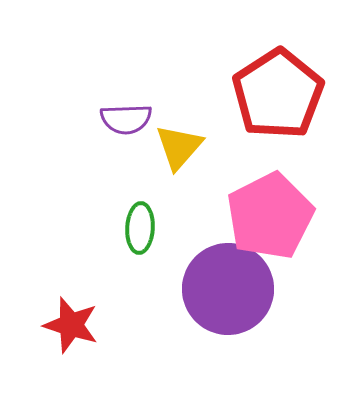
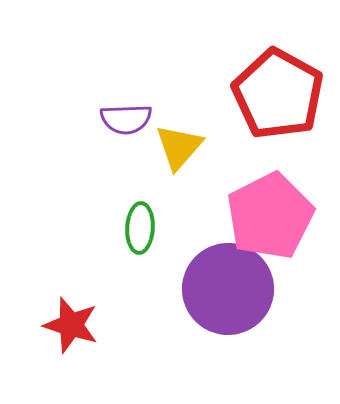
red pentagon: rotated 10 degrees counterclockwise
